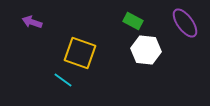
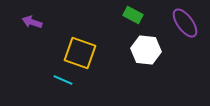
green rectangle: moved 6 px up
cyan line: rotated 12 degrees counterclockwise
